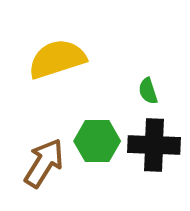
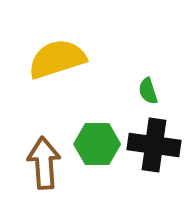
green hexagon: moved 3 px down
black cross: rotated 6 degrees clockwise
brown arrow: rotated 36 degrees counterclockwise
